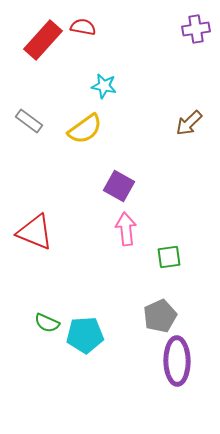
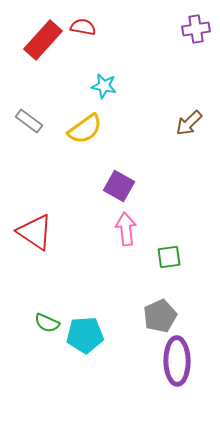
red triangle: rotated 12 degrees clockwise
